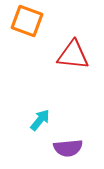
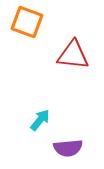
orange square: moved 1 px down
